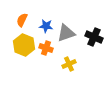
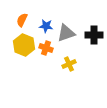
black cross: moved 2 px up; rotated 24 degrees counterclockwise
